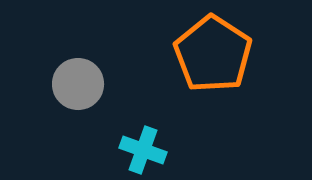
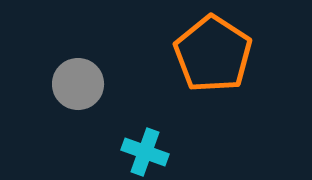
cyan cross: moved 2 px right, 2 px down
